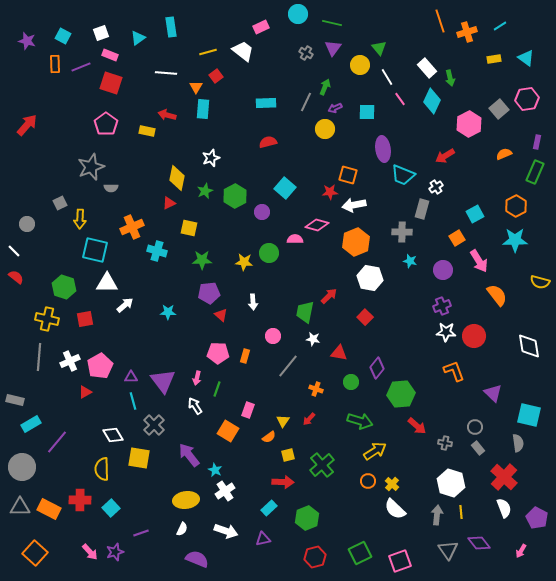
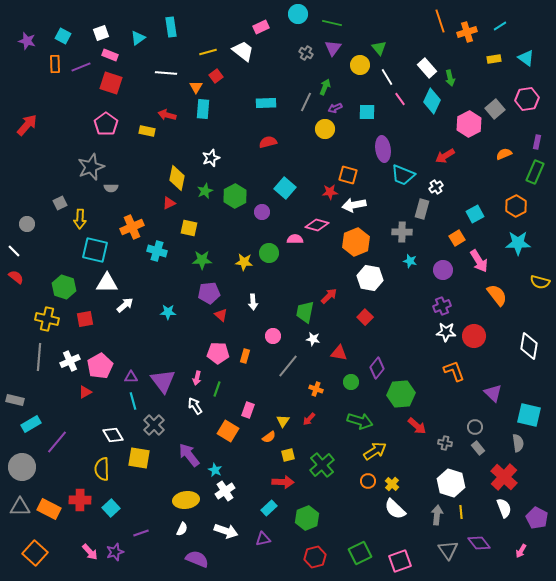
gray square at (499, 109): moved 4 px left
cyan star at (515, 240): moved 3 px right, 3 px down
white diamond at (529, 346): rotated 20 degrees clockwise
